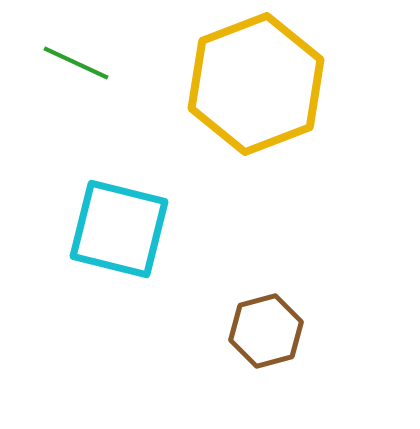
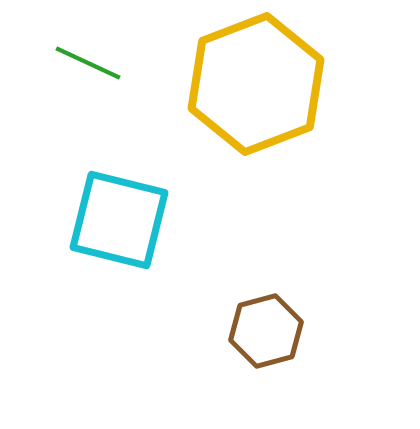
green line: moved 12 px right
cyan square: moved 9 px up
